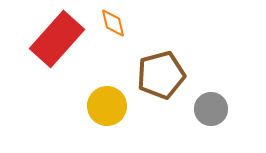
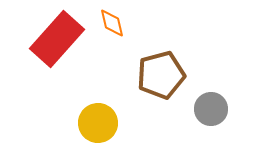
orange diamond: moved 1 px left
yellow circle: moved 9 px left, 17 px down
